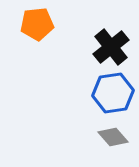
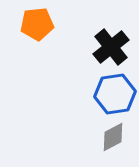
blue hexagon: moved 2 px right, 1 px down
gray diamond: rotated 76 degrees counterclockwise
